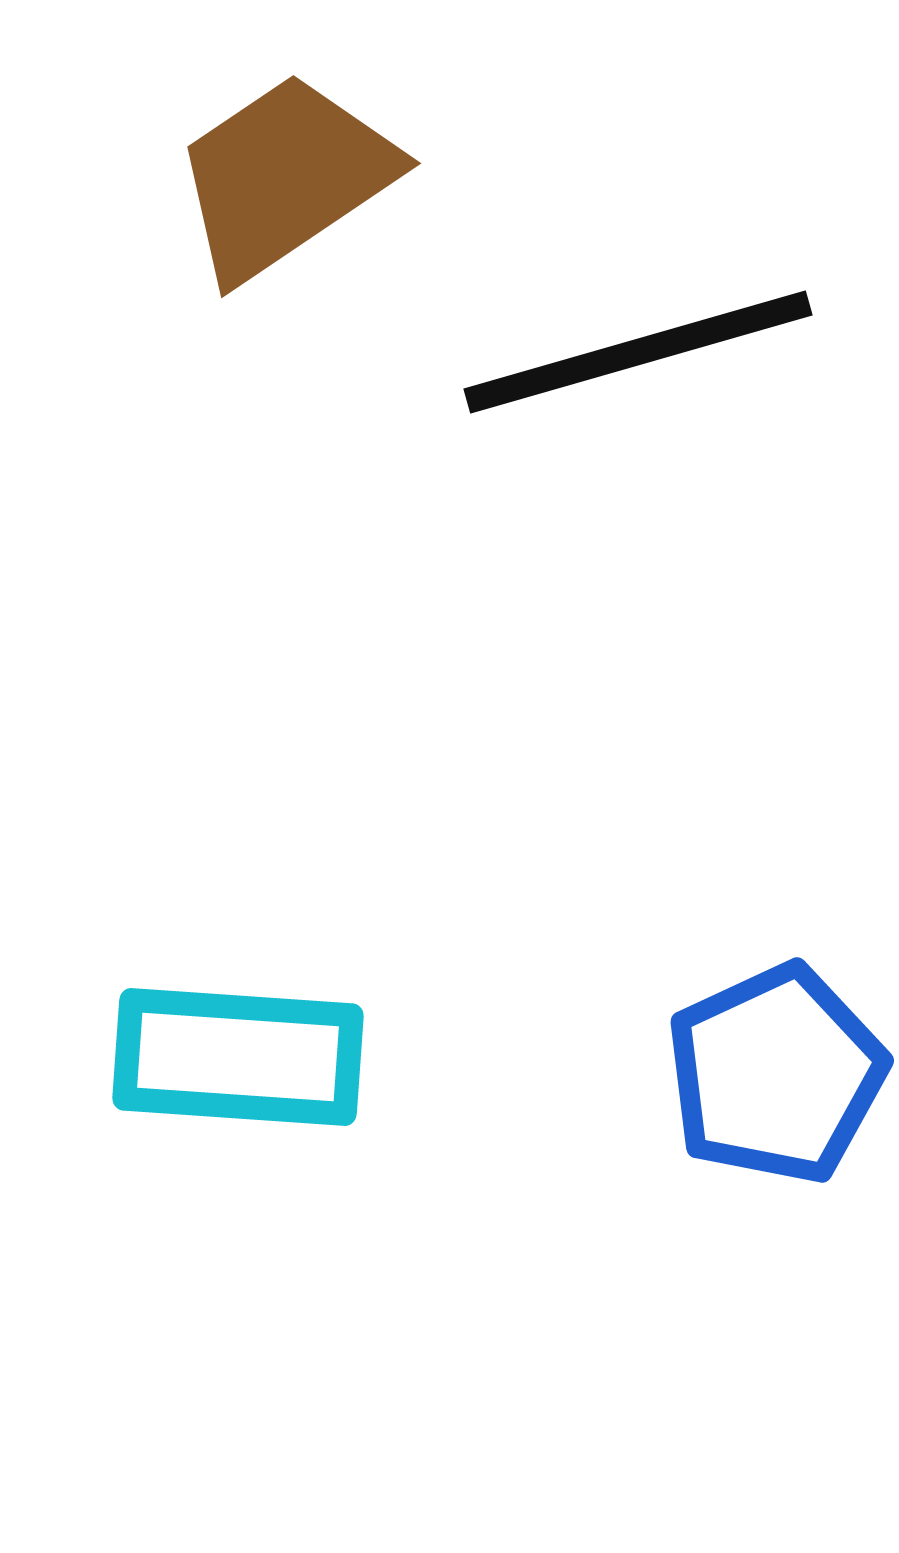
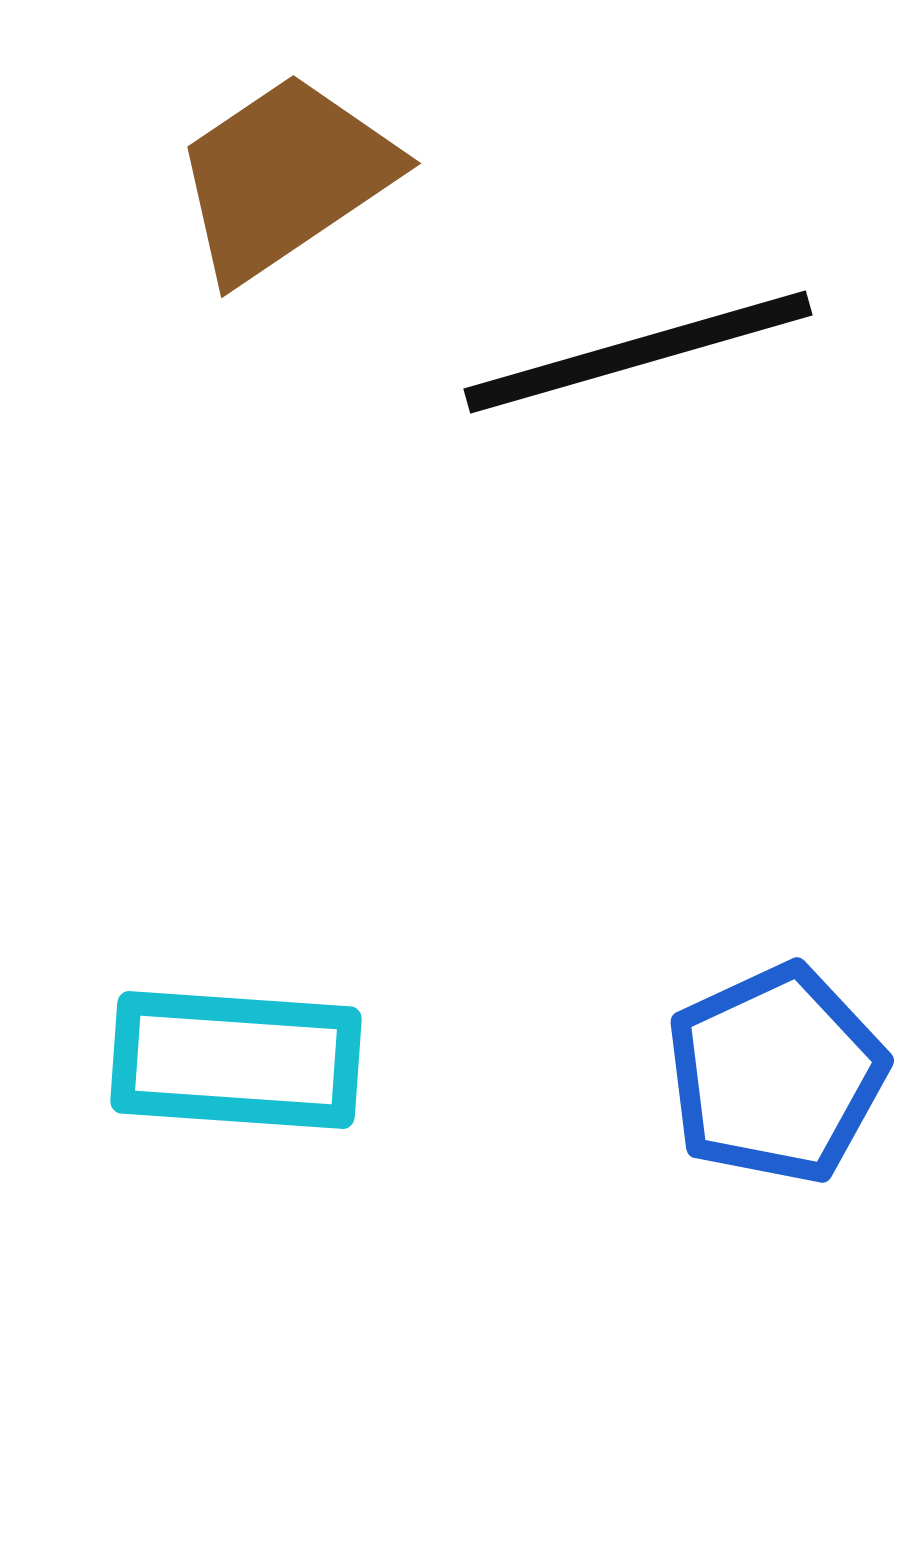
cyan rectangle: moved 2 px left, 3 px down
